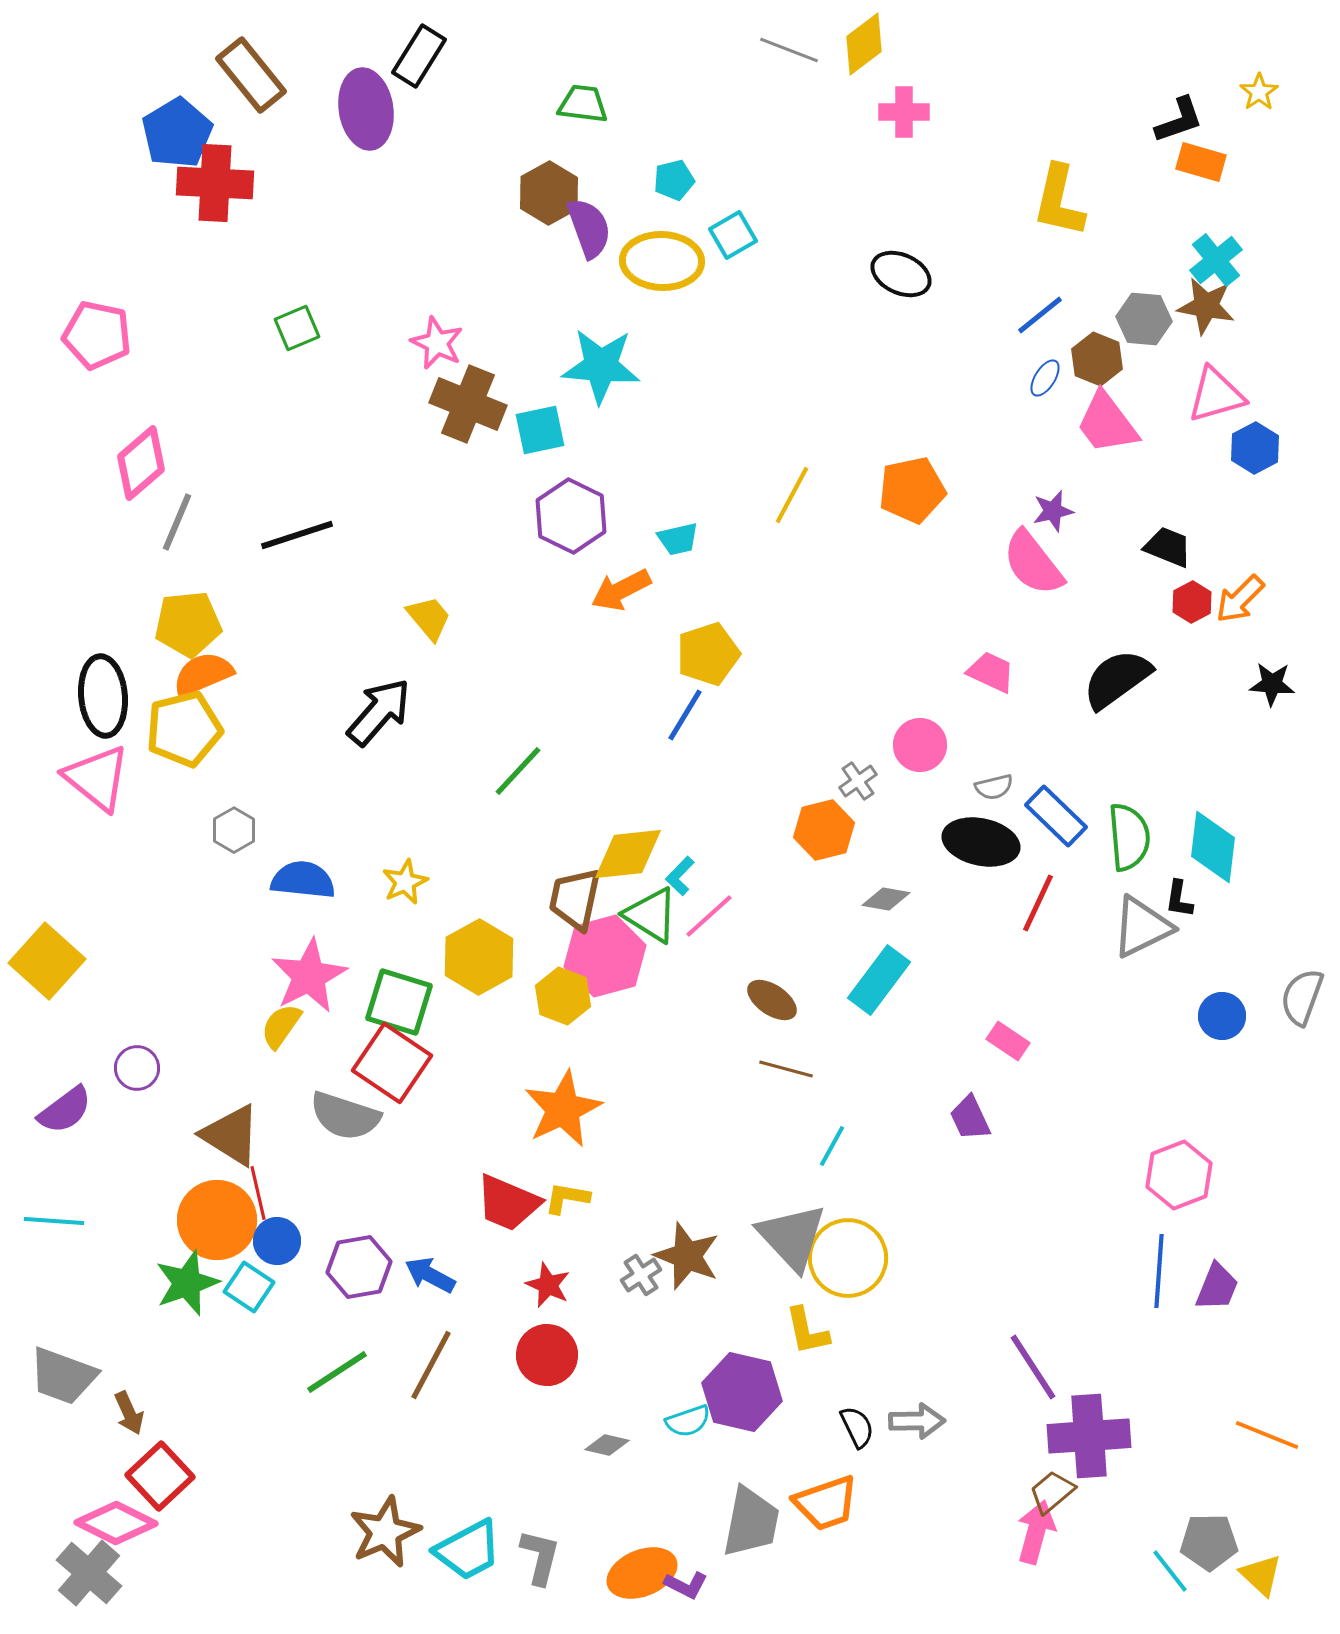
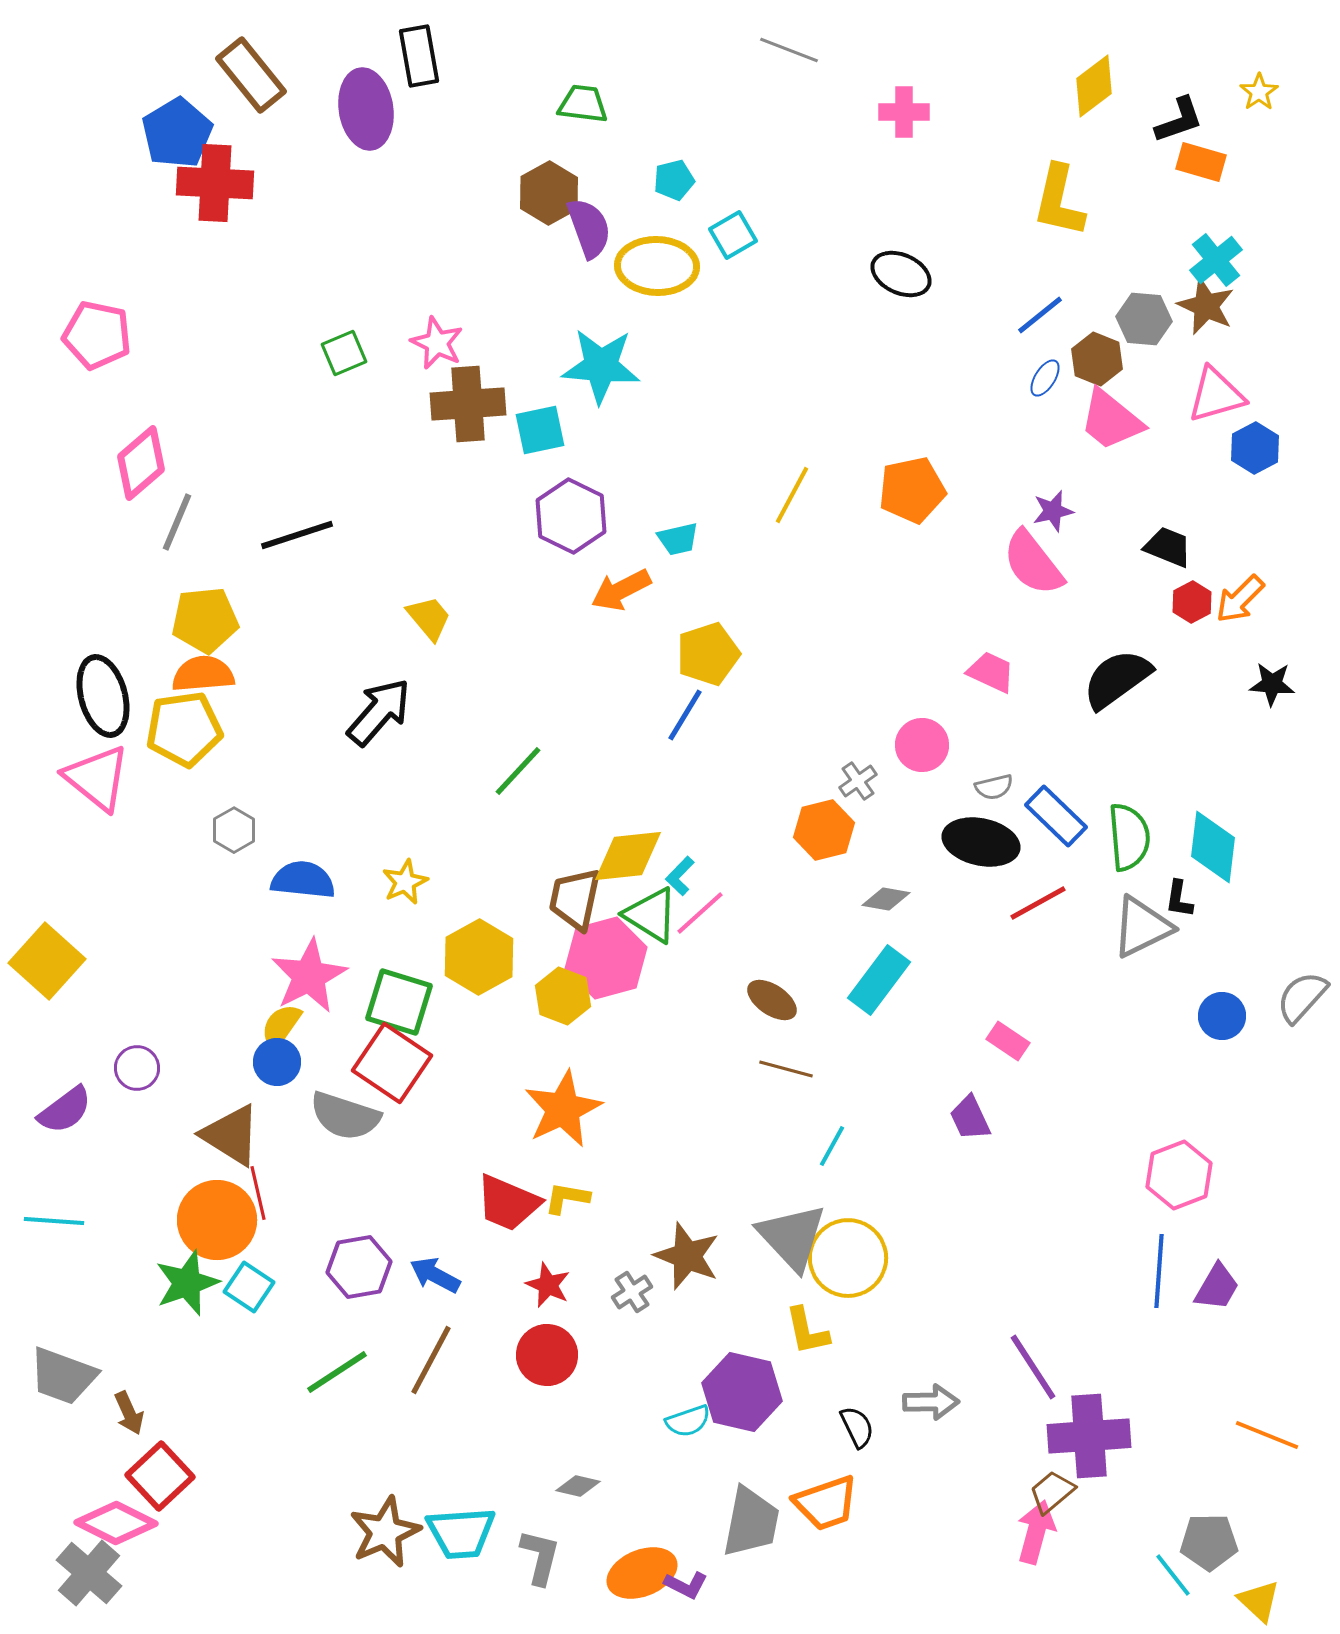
yellow diamond at (864, 44): moved 230 px right, 42 px down
black rectangle at (419, 56): rotated 42 degrees counterclockwise
yellow ellipse at (662, 261): moved 5 px left, 5 px down
brown star at (1206, 306): rotated 14 degrees clockwise
green square at (297, 328): moved 47 px right, 25 px down
brown cross at (468, 404): rotated 26 degrees counterclockwise
pink trapezoid at (1107, 423): moved 4 px right, 3 px up; rotated 14 degrees counterclockwise
yellow pentagon at (188, 624): moved 17 px right, 4 px up
orange semicircle at (203, 674): rotated 18 degrees clockwise
black ellipse at (103, 696): rotated 10 degrees counterclockwise
yellow pentagon at (184, 729): rotated 6 degrees clockwise
pink circle at (920, 745): moved 2 px right
yellow diamond at (628, 854): moved 2 px down
red line at (1038, 903): rotated 36 degrees clockwise
pink line at (709, 916): moved 9 px left, 3 px up
pink hexagon at (605, 956): moved 1 px right, 2 px down
gray semicircle at (1302, 997): rotated 22 degrees clockwise
blue circle at (277, 1241): moved 179 px up
blue arrow at (430, 1275): moved 5 px right
gray cross at (641, 1275): moved 9 px left, 17 px down
purple trapezoid at (1217, 1287): rotated 8 degrees clockwise
brown line at (431, 1365): moved 5 px up
gray arrow at (917, 1421): moved 14 px right, 19 px up
gray diamond at (607, 1445): moved 29 px left, 41 px down
cyan trapezoid at (468, 1550): moved 7 px left, 17 px up; rotated 24 degrees clockwise
cyan line at (1170, 1571): moved 3 px right, 4 px down
yellow triangle at (1261, 1575): moved 2 px left, 26 px down
